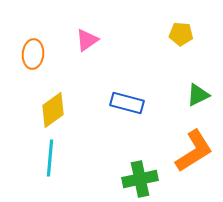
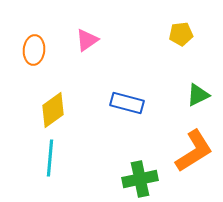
yellow pentagon: rotated 10 degrees counterclockwise
orange ellipse: moved 1 px right, 4 px up
